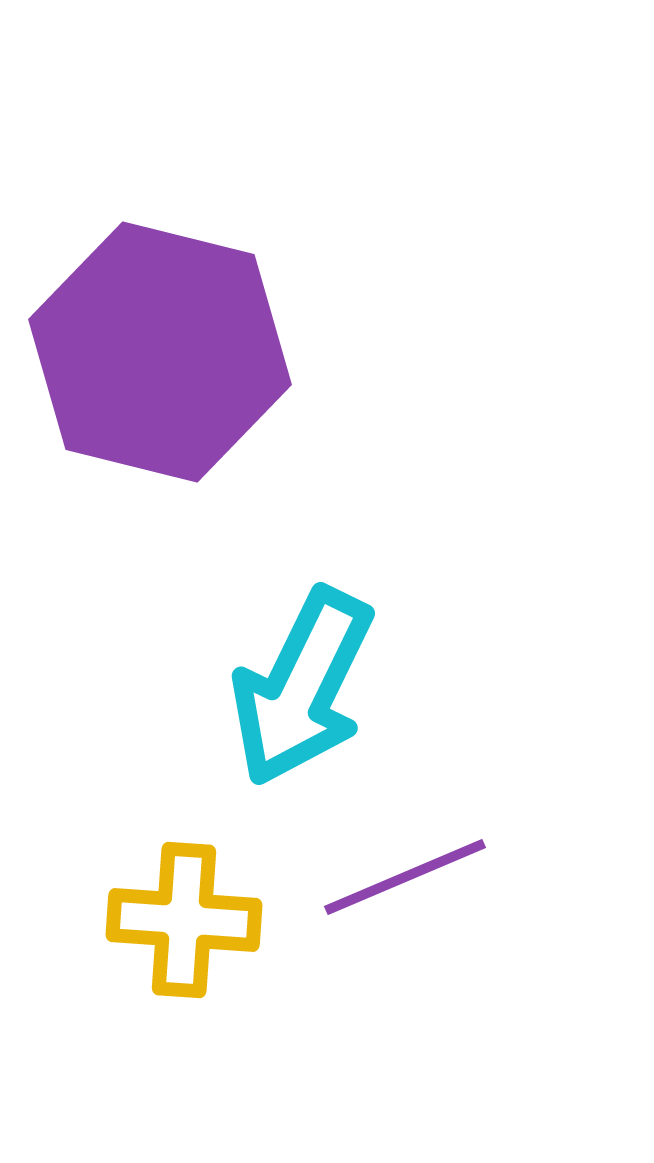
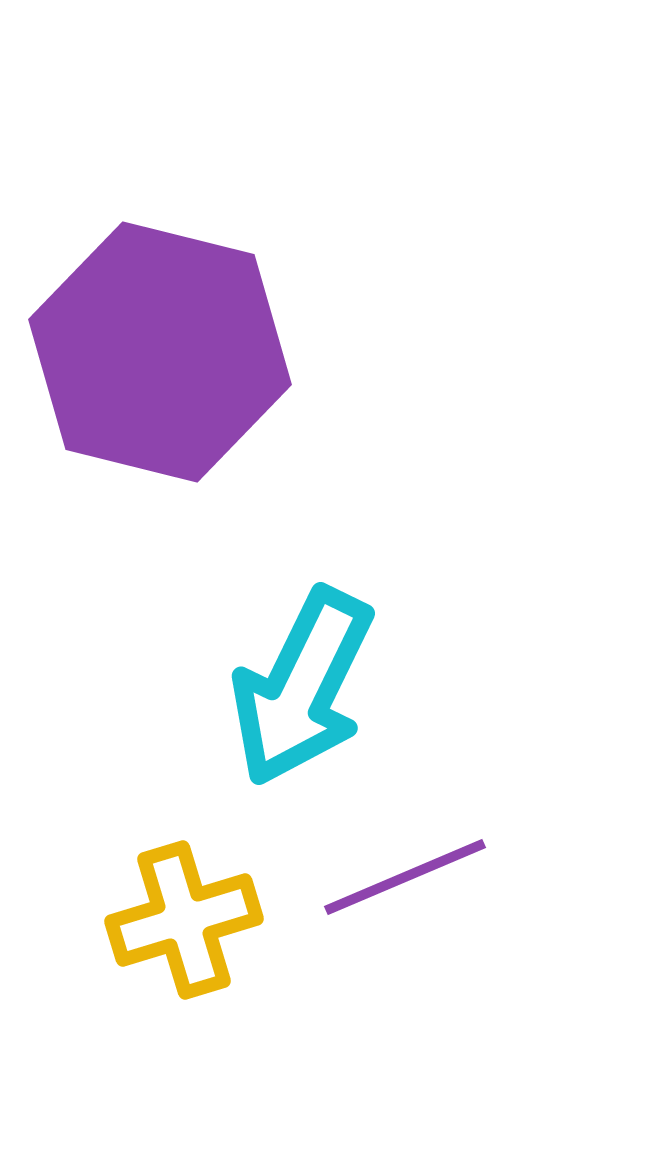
yellow cross: rotated 21 degrees counterclockwise
